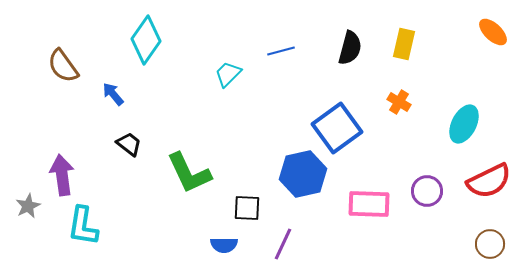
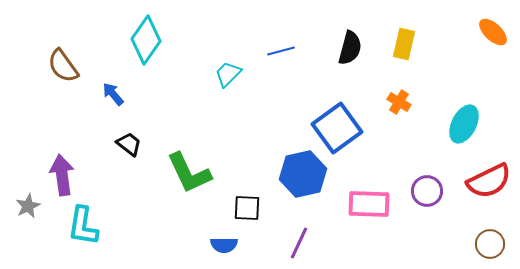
purple line: moved 16 px right, 1 px up
